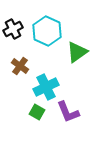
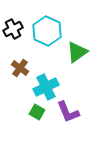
brown cross: moved 2 px down
